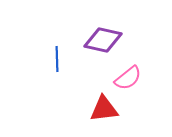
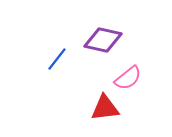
blue line: rotated 40 degrees clockwise
red triangle: moved 1 px right, 1 px up
